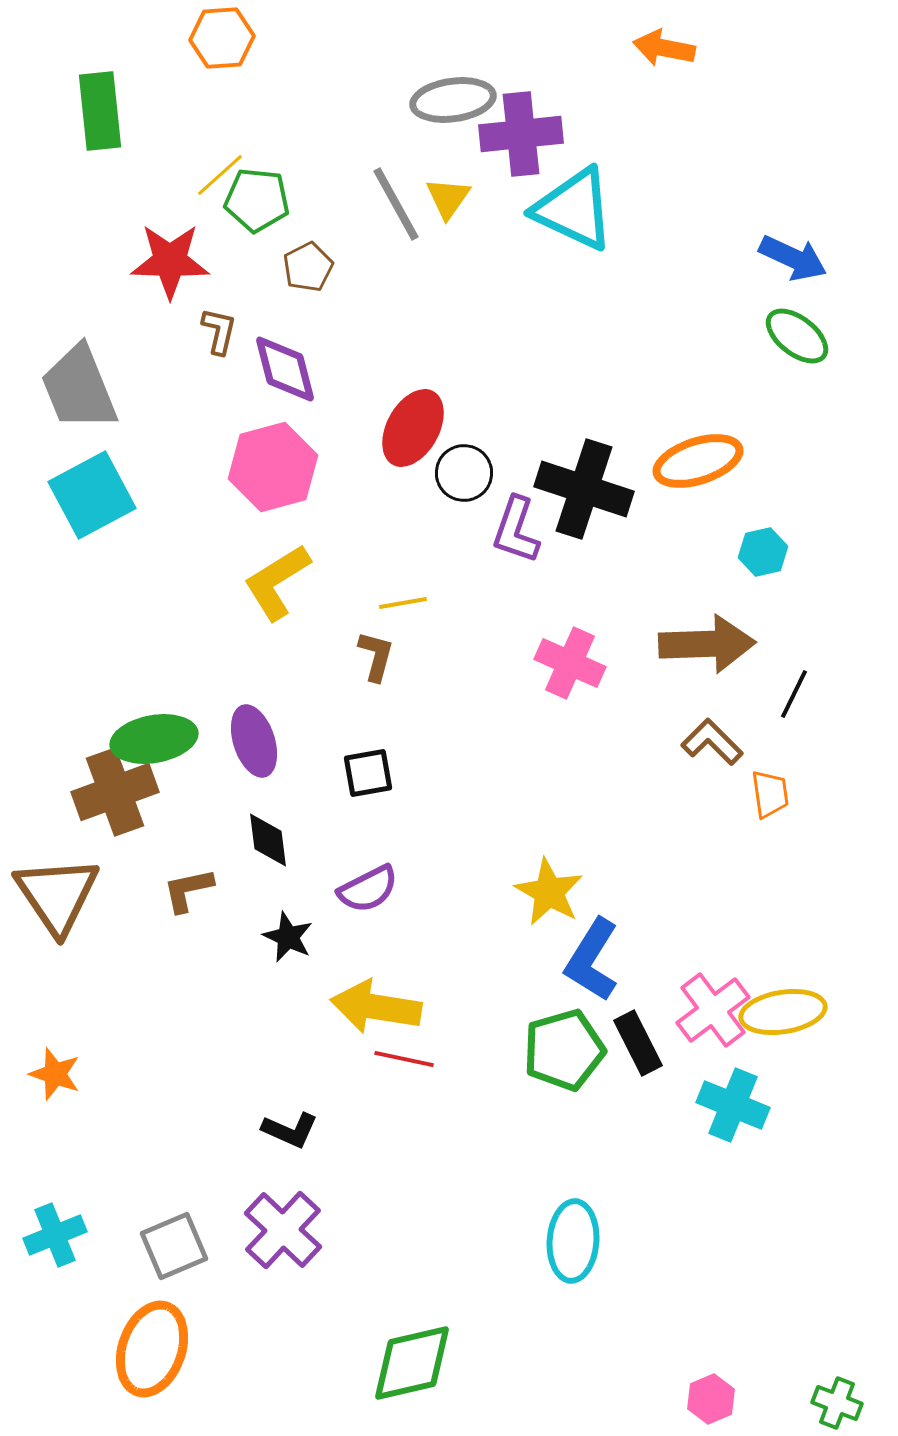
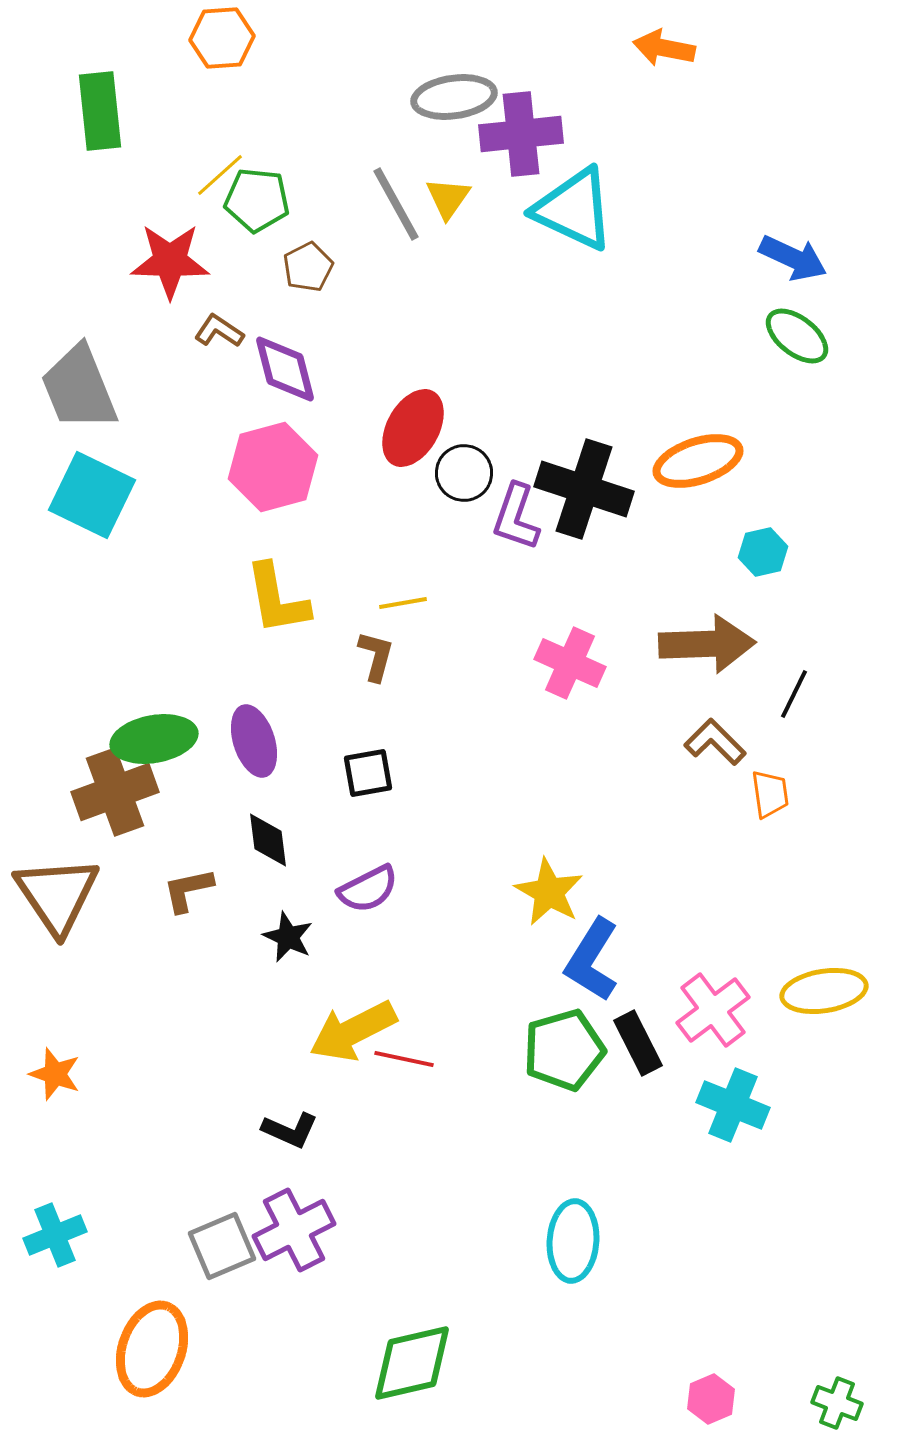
gray ellipse at (453, 100): moved 1 px right, 3 px up
brown L-shape at (219, 331): rotated 69 degrees counterclockwise
cyan square at (92, 495): rotated 36 degrees counterclockwise
purple L-shape at (516, 530): moved 13 px up
yellow L-shape at (277, 582): moved 17 px down; rotated 68 degrees counterclockwise
brown L-shape at (712, 742): moved 3 px right
yellow arrow at (376, 1007): moved 23 px left, 24 px down; rotated 36 degrees counterclockwise
yellow ellipse at (783, 1012): moved 41 px right, 21 px up
purple cross at (283, 1230): moved 11 px right; rotated 20 degrees clockwise
gray square at (174, 1246): moved 48 px right
